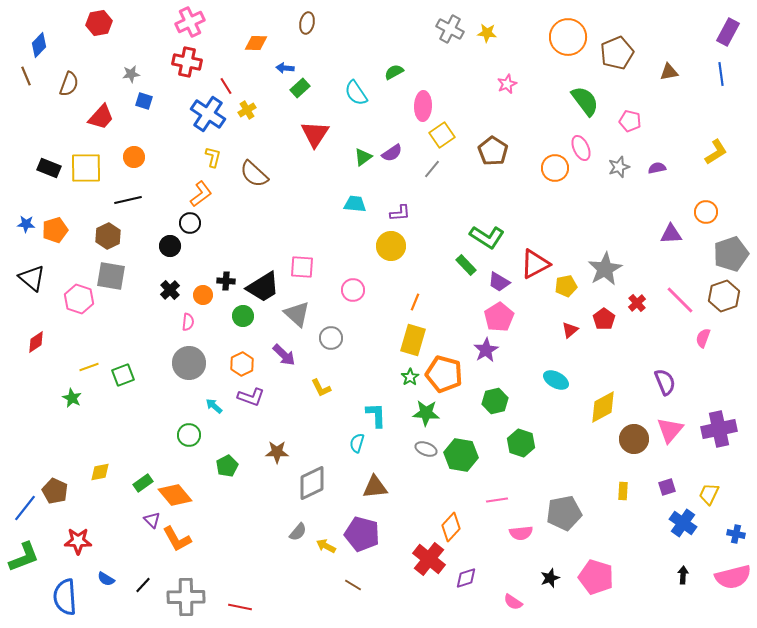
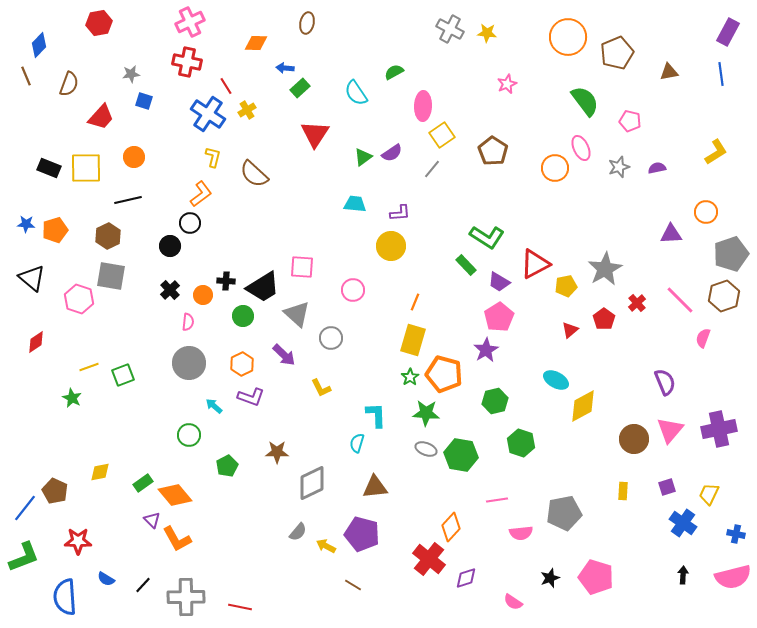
yellow diamond at (603, 407): moved 20 px left, 1 px up
